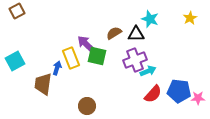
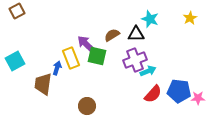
brown semicircle: moved 2 px left, 2 px down
